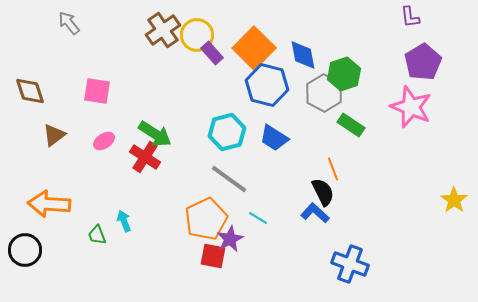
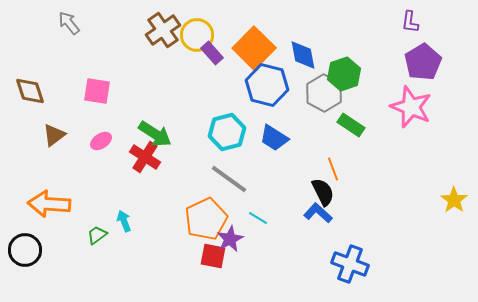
purple L-shape: moved 5 px down; rotated 15 degrees clockwise
pink ellipse: moved 3 px left
blue L-shape: moved 3 px right
green trapezoid: rotated 75 degrees clockwise
